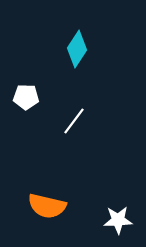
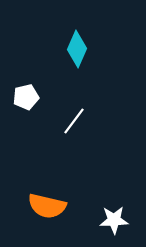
cyan diamond: rotated 9 degrees counterclockwise
white pentagon: rotated 15 degrees counterclockwise
white star: moved 4 px left
